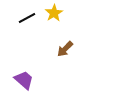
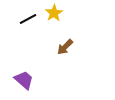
black line: moved 1 px right, 1 px down
brown arrow: moved 2 px up
